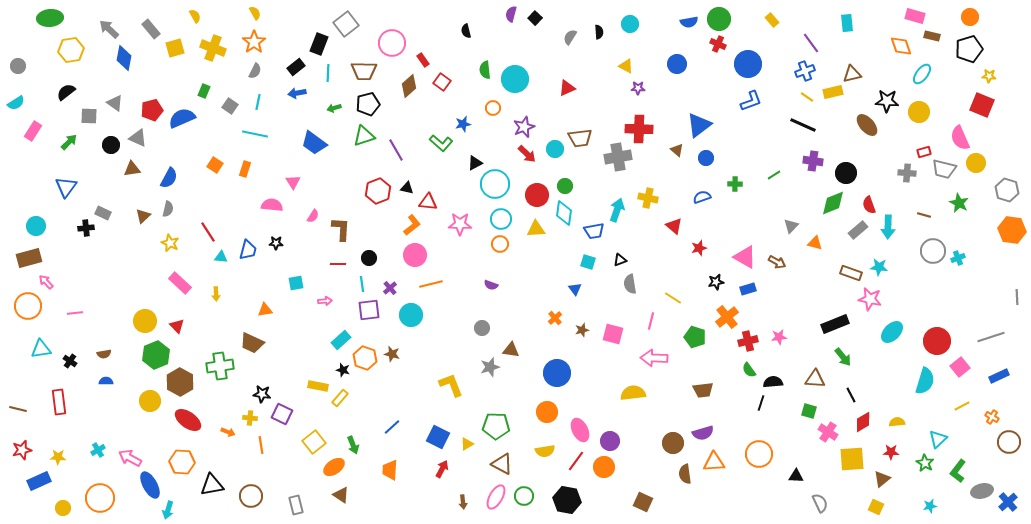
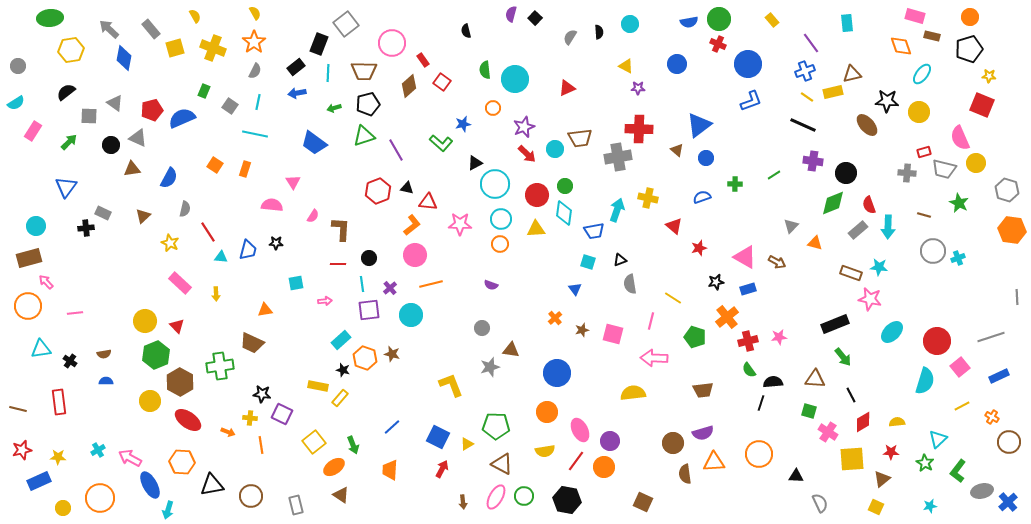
gray semicircle at (168, 209): moved 17 px right
